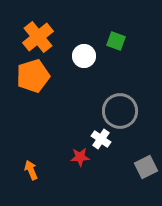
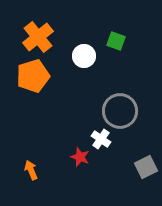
red star: rotated 24 degrees clockwise
